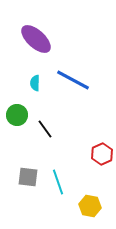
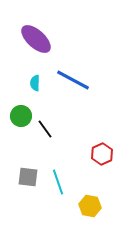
green circle: moved 4 px right, 1 px down
